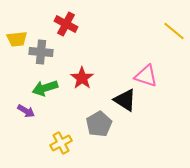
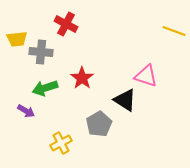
yellow line: rotated 20 degrees counterclockwise
